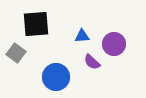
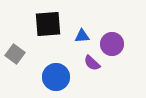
black square: moved 12 px right
purple circle: moved 2 px left
gray square: moved 1 px left, 1 px down
purple semicircle: moved 1 px down
